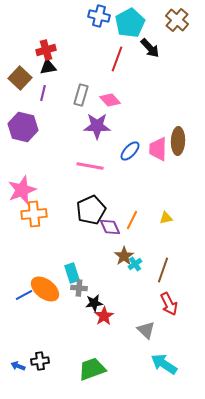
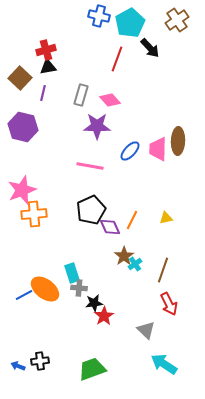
brown cross: rotated 15 degrees clockwise
